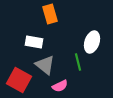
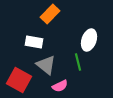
orange rectangle: rotated 60 degrees clockwise
white ellipse: moved 3 px left, 2 px up
gray triangle: moved 1 px right
